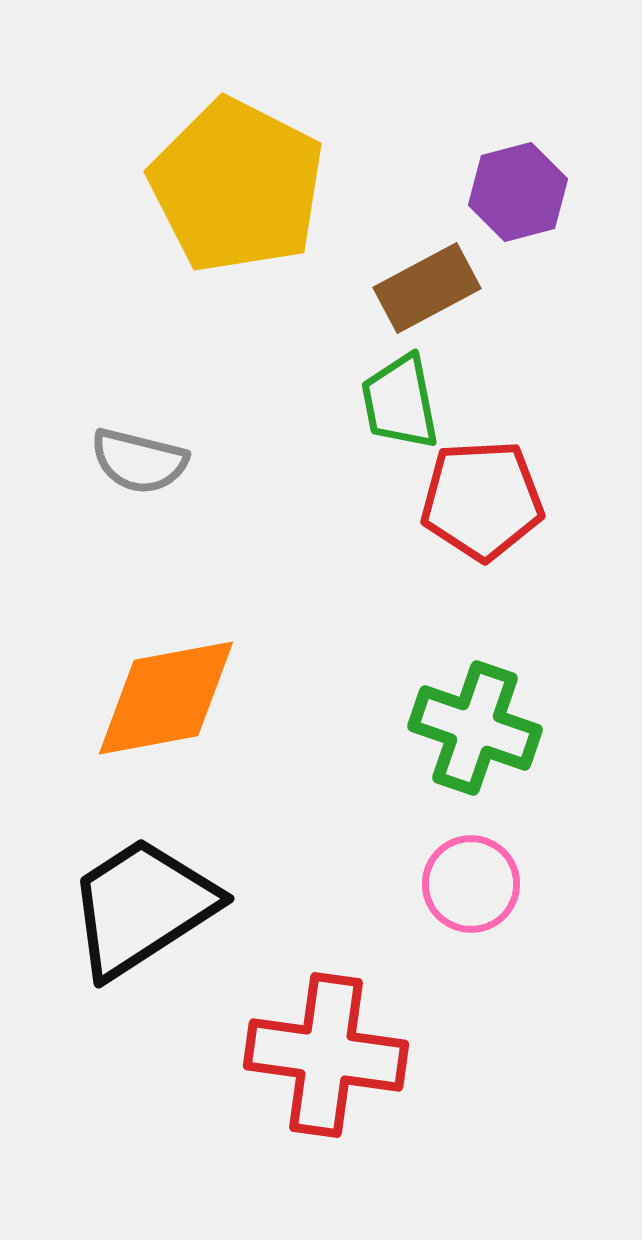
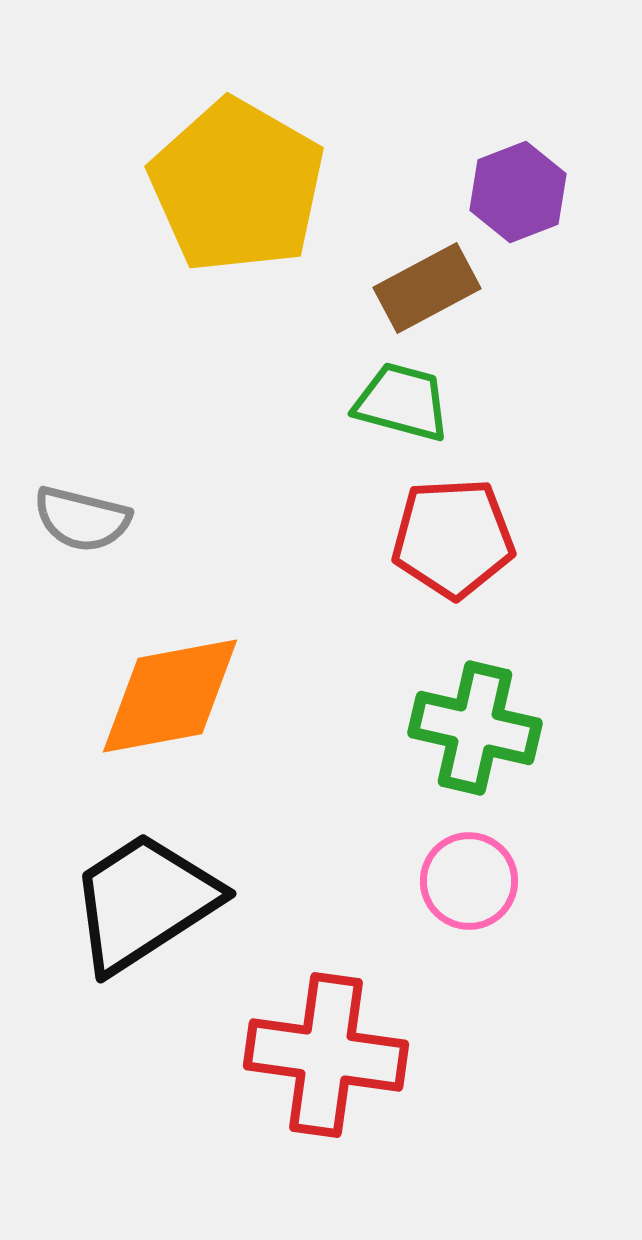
yellow pentagon: rotated 3 degrees clockwise
purple hexagon: rotated 6 degrees counterclockwise
green trapezoid: moved 2 px right; rotated 116 degrees clockwise
gray semicircle: moved 57 px left, 58 px down
red pentagon: moved 29 px left, 38 px down
orange diamond: moved 4 px right, 2 px up
green cross: rotated 6 degrees counterclockwise
pink circle: moved 2 px left, 3 px up
black trapezoid: moved 2 px right, 5 px up
